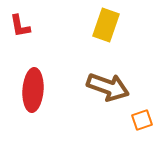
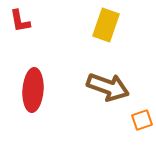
red L-shape: moved 5 px up
